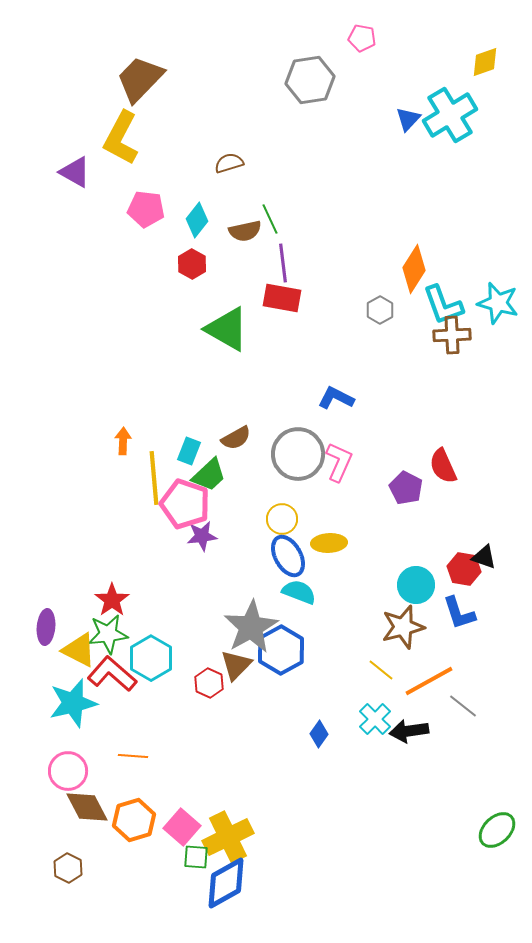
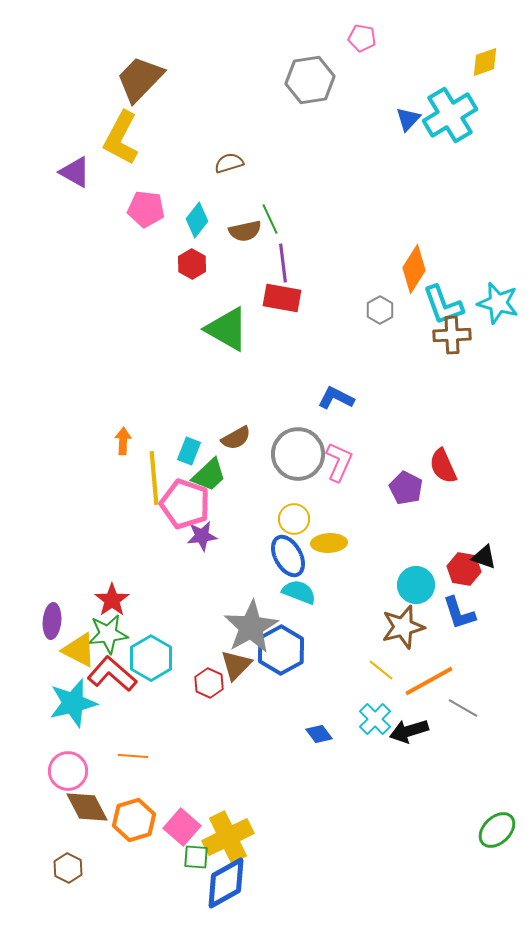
yellow circle at (282, 519): moved 12 px right
purple ellipse at (46, 627): moved 6 px right, 6 px up
gray line at (463, 706): moved 2 px down; rotated 8 degrees counterclockwise
black arrow at (409, 731): rotated 9 degrees counterclockwise
blue diamond at (319, 734): rotated 72 degrees counterclockwise
